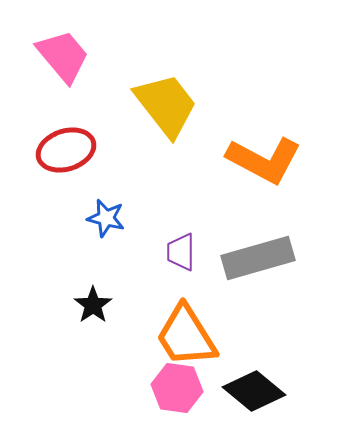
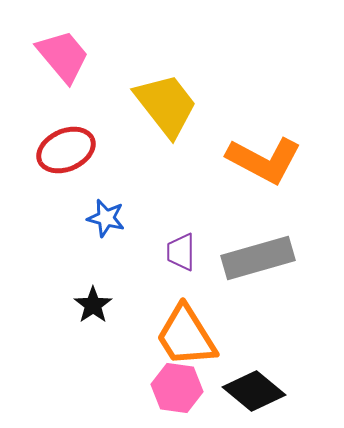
red ellipse: rotated 6 degrees counterclockwise
